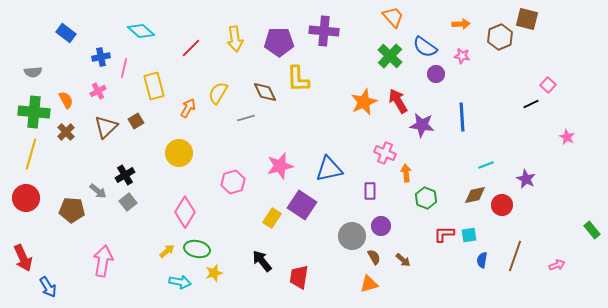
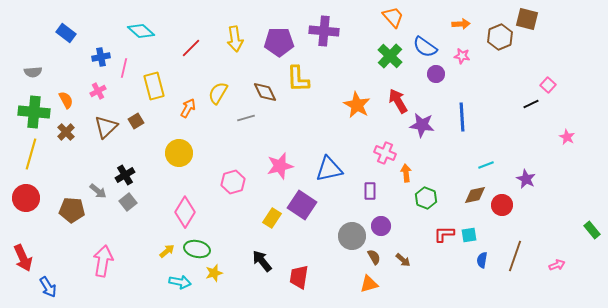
orange star at (364, 102): moved 7 px left, 3 px down; rotated 20 degrees counterclockwise
